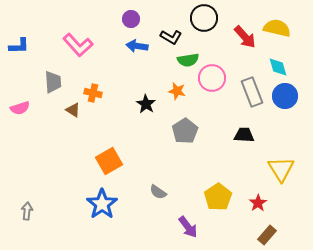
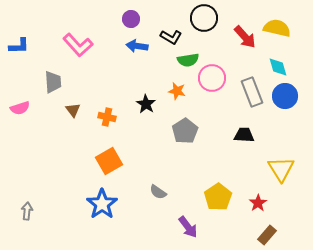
orange cross: moved 14 px right, 24 px down
brown triangle: rotated 21 degrees clockwise
